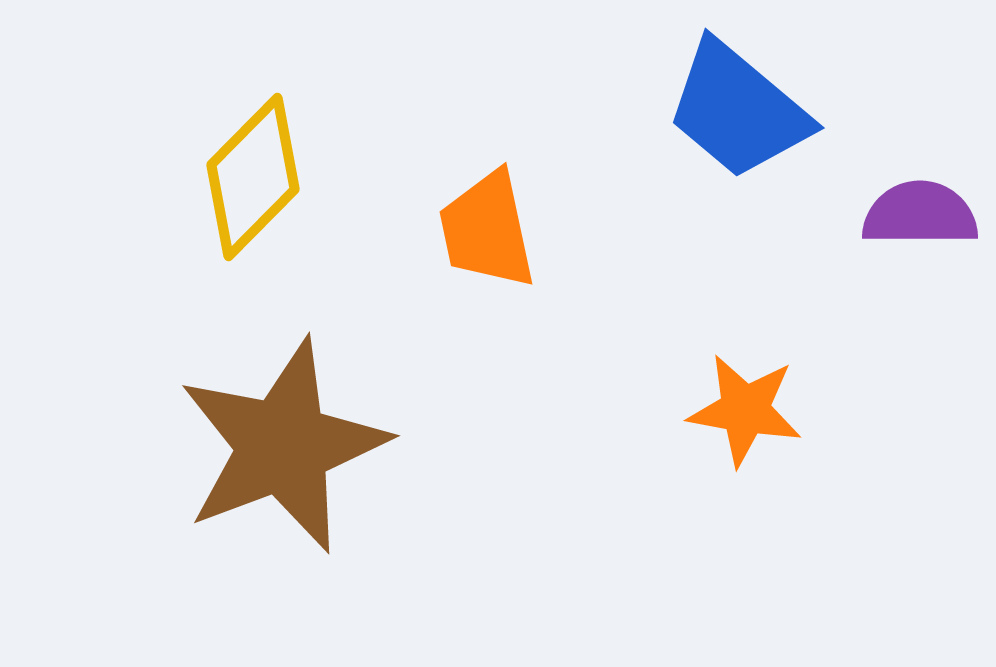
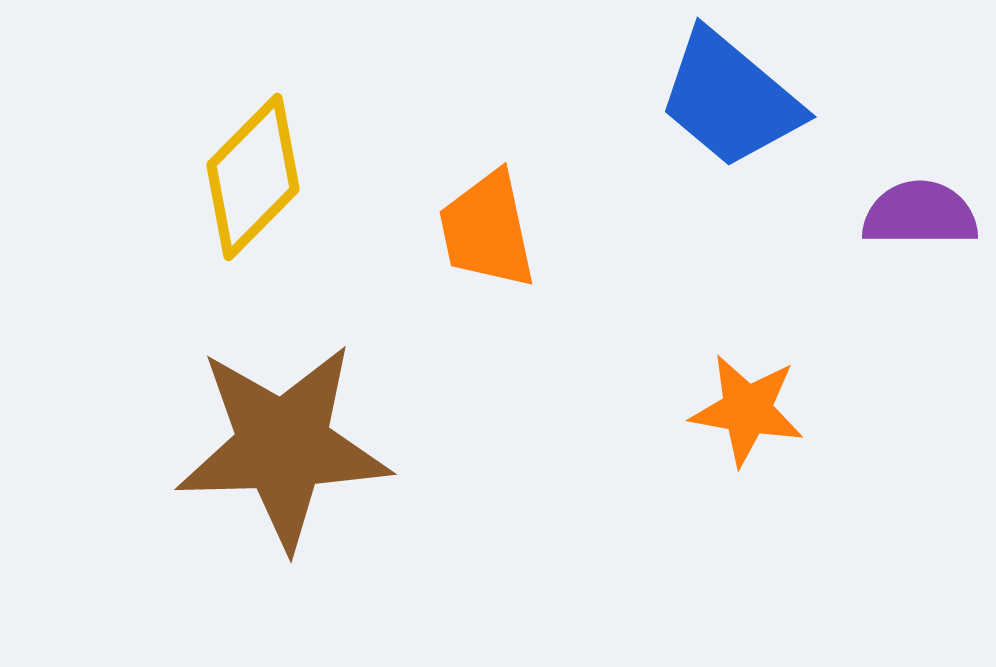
blue trapezoid: moved 8 px left, 11 px up
orange star: moved 2 px right
brown star: rotated 19 degrees clockwise
